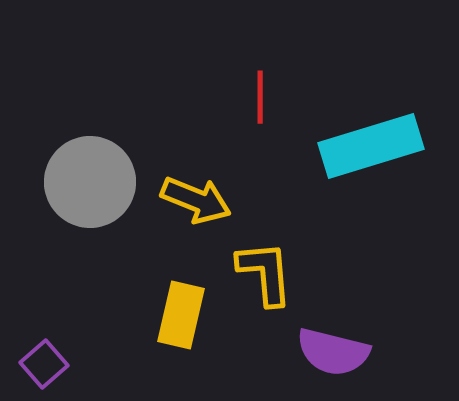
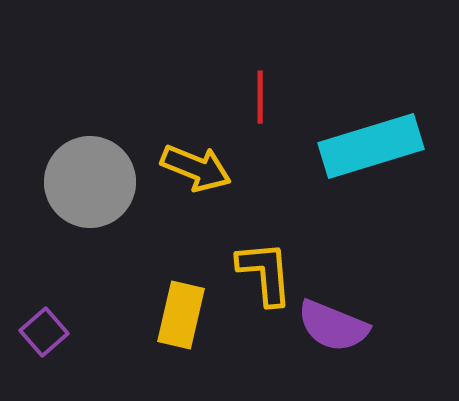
yellow arrow: moved 32 px up
purple semicircle: moved 26 px up; rotated 8 degrees clockwise
purple square: moved 32 px up
